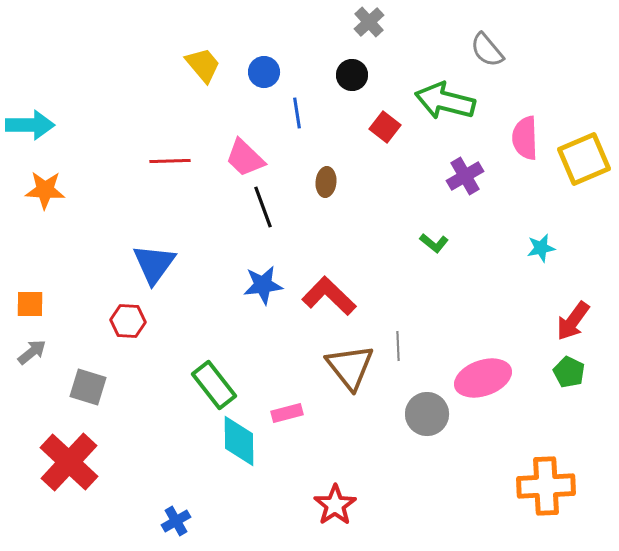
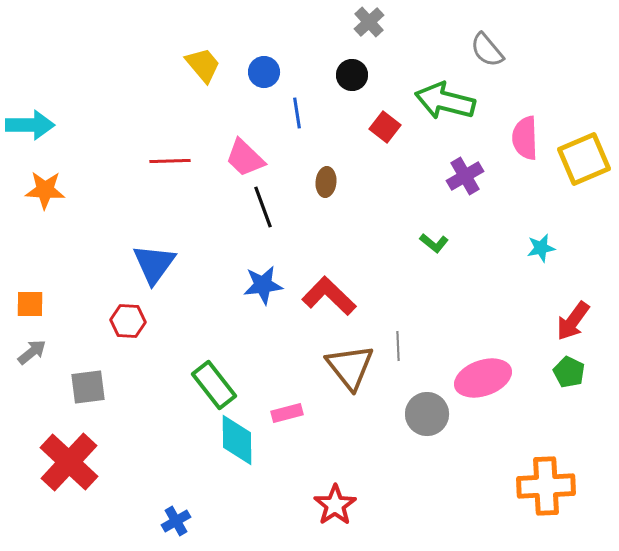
gray square: rotated 24 degrees counterclockwise
cyan diamond: moved 2 px left, 1 px up
